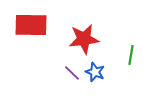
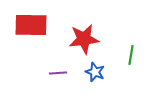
purple line: moved 14 px left; rotated 48 degrees counterclockwise
